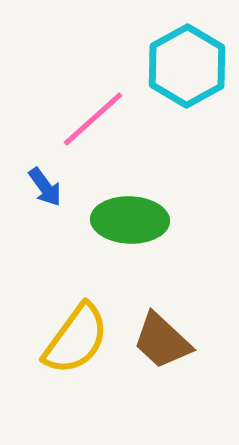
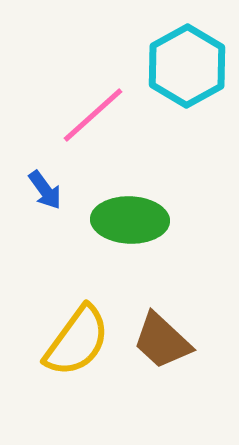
pink line: moved 4 px up
blue arrow: moved 3 px down
yellow semicircle: moved 1 px right, 2 px down
